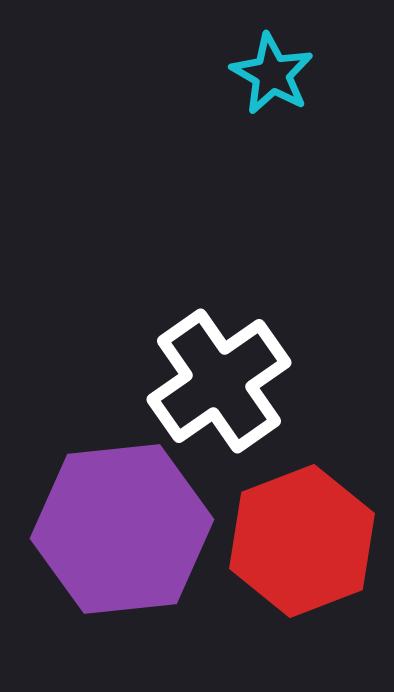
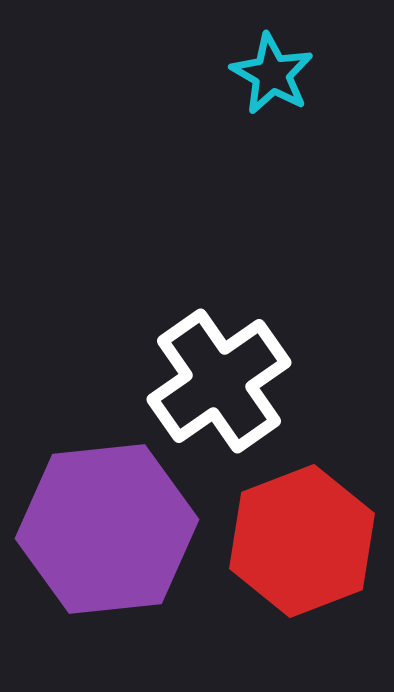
purple hexagon: moved 15 px left
